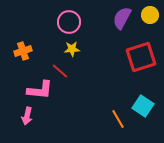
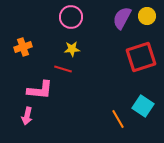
yellow circle: moved 3 px left, 1 px down
pink circle: moved 2 px right, 5 px up
orange cross: moved 4 px up
red line: moved 3 px right, 2 px up; rotated 24 degrees counterclockwise
